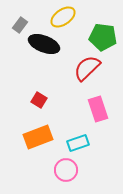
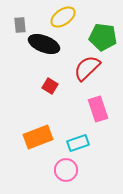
gray rectangle: rotated 42 degrees counterclockwise
red square: moved 11 px right, 14 px up
